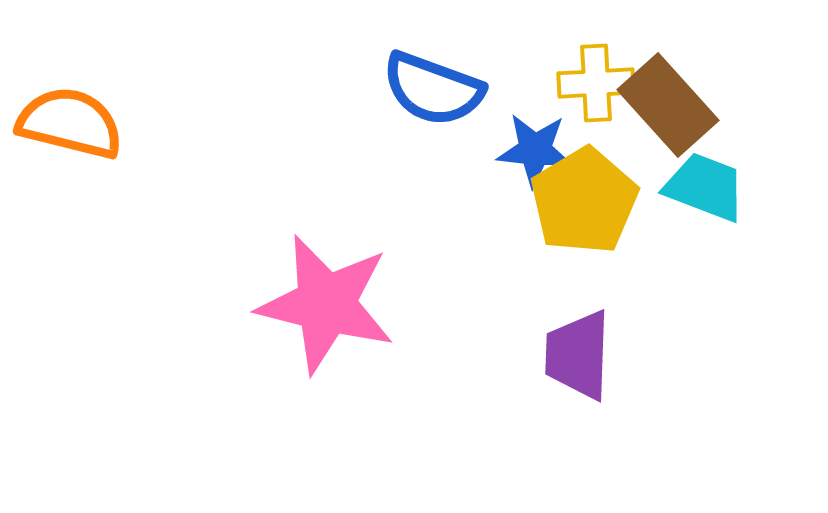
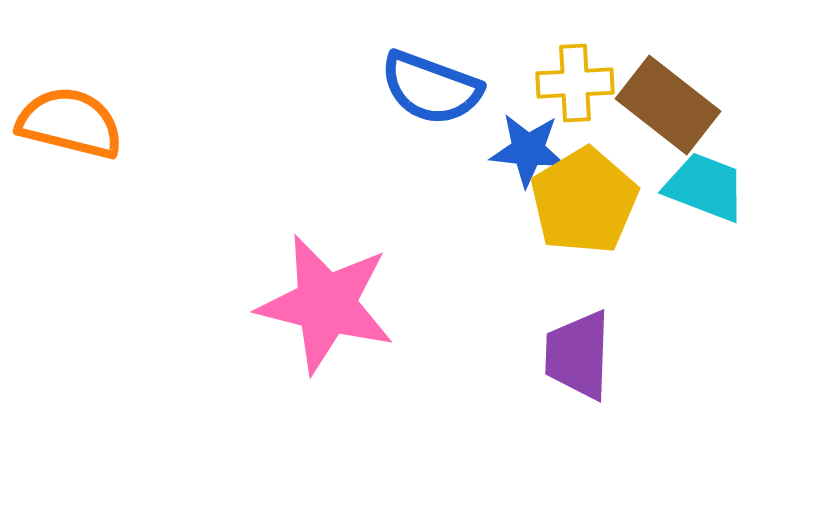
yellow cross: moved 21 px left
blue semicircle: moved 2 px left, 1 px up
brown rectangle: rotated 10 degrees counterclockwise
blue star: moved 7 px left
